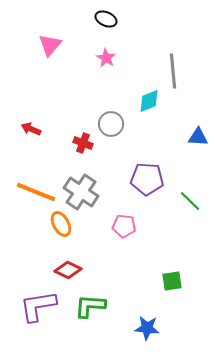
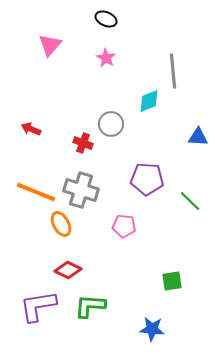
gray cross: moved 2 px up; rotated 16 degrees counterclockwise
blue star: moved 5 px right, 1 px down
